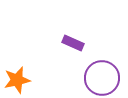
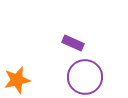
purple circle: moved 17 px left, 1 px up
